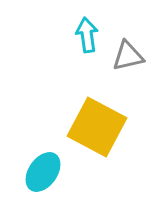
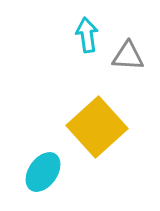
gray triangle: rotated 16 degrees clockwise
yellow square: rotated 20 degrees clockwise
